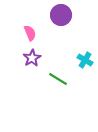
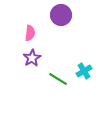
pink semicircle: rotated 28 degrees clockwise
cyan cross: moved 1 px left, 11 px down; rotated 28 degrees clockwise
